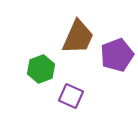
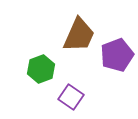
brown trapezoid: moved 1 px right, 2 px up
purple square: moved 1 px down; rotated 10 degrees clockwise
